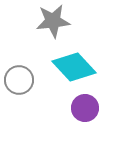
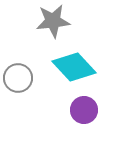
gray circle: moved 1 px left, 2 px up
purple circle: moved 1 px left, 2 px down
